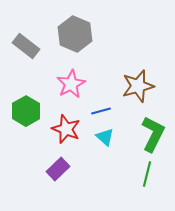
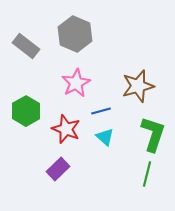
pink star: moved 5 px right, 1 px up
green L-shape: rotated 9 degrees counterclockwise
